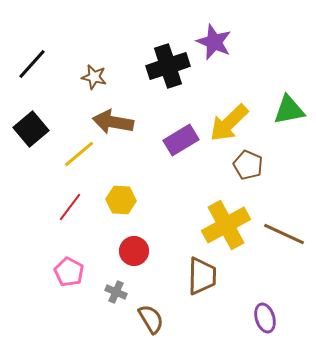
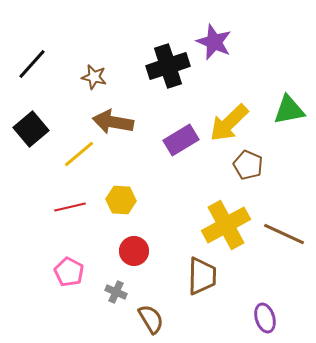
red line: rotated 40 degrees clockwise
